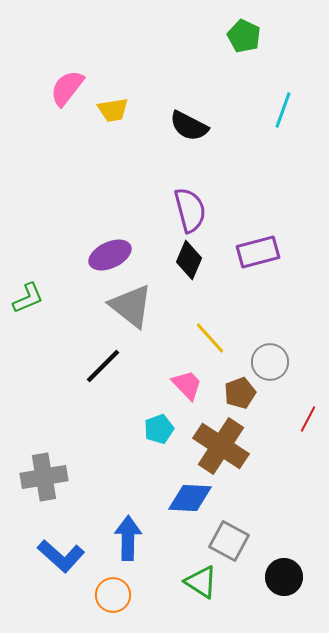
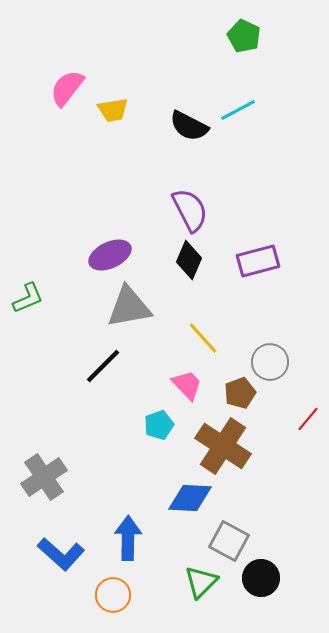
cyan line: moved 45 px left; rotated 42 degrees clockwise
purple semicircle: rotated 12 degrees counterclockwise
purple rectangle: moved 9 px down
gray triangle: moved 2 px left, 1 px down; rotated 48 degrees counterclockwise
yellow line: moved 7 px left
red line: rotated 12 degrees clockwise
cyan pentagon: moved 4 px up
brown cross: moved 2 px right
gray cross: rotated 24 degrees counterclockwise
blue L-shape: moved 2 px up
black circle: moved 23 px left, 1 px down
green triangle: rotated 42 degrees clockwise
